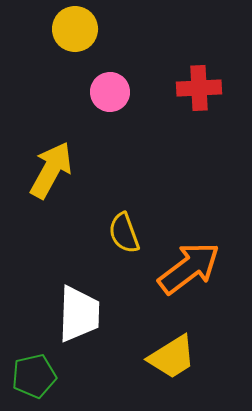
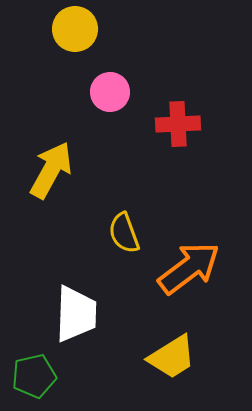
red cross: moved 21 px left, 36 px down
white trapezoid: moved 3 px left
